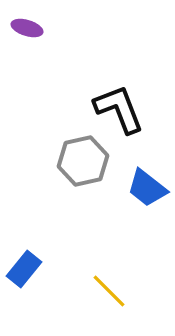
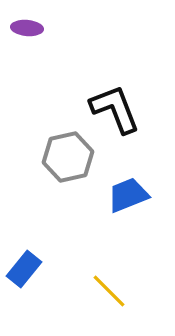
purple ellipse: rotated 12 degrees counterclockwise
black L-shape: moved 4 px left
gray hexagon: moved 15 px left, 4 px up
blue trapezoid: moved 19 px left, 7 px down; rotated 120 degrees clockwise
